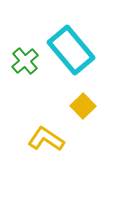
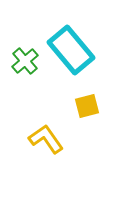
yellow square: moved 4 px right; rotated 30 degrees clockwise
yellow L-shape: rotated 21 degrees clockwise
